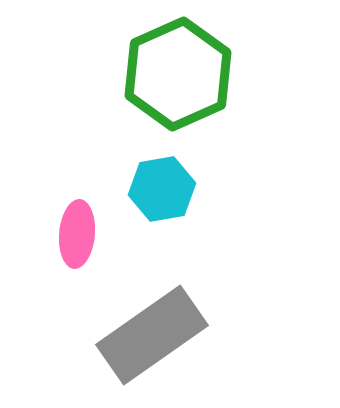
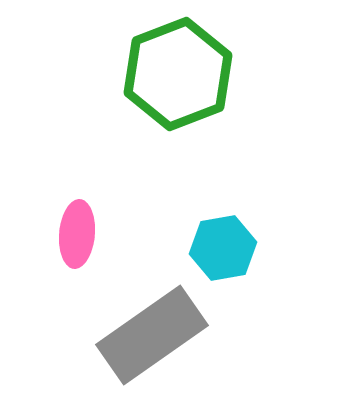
green hexagon: rotated 3 degrees clockwise
cyan hexagon: moved 61 px right, 59 px down
